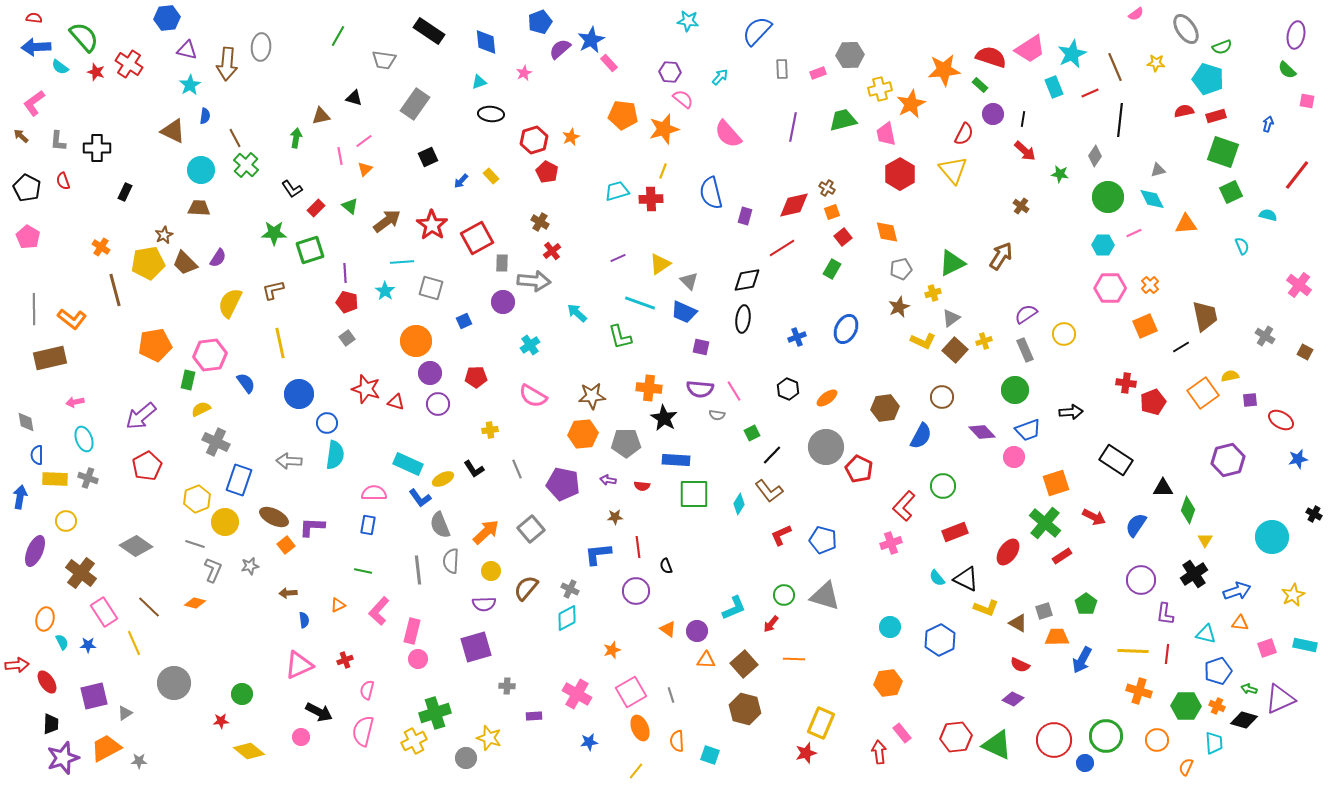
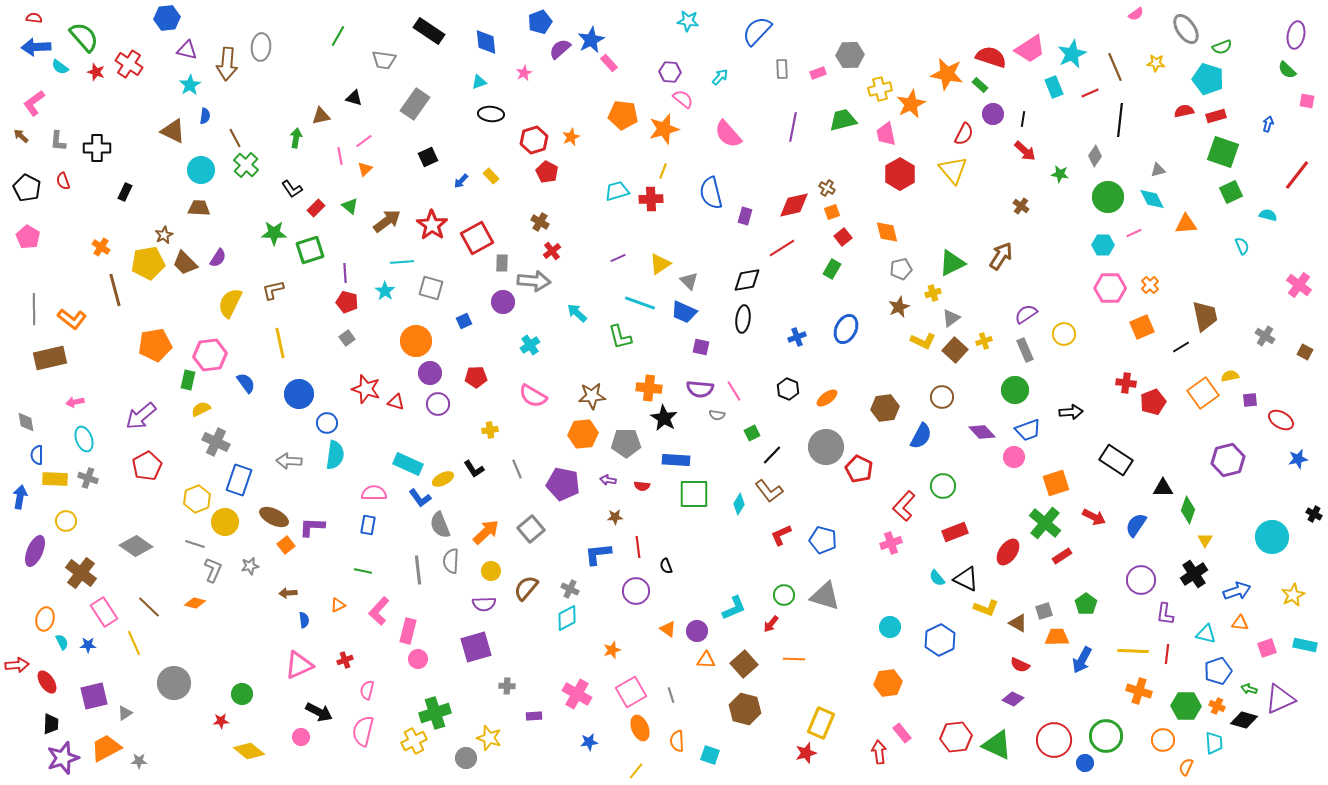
orange star at (944, 70): moved 3 px right, 4 px down; rotated 16 degrees clockwise
orange square at (1145, 326): moved 3 px left, 1 px down
pink rectangle at (412, 631): moved 4 px left
orange circle at (1157, 740): moved 6 px right
